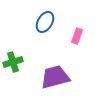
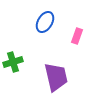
purple trapezoid: moved 1 px right; rotated 92 degrees clockwise
